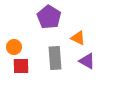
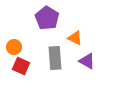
purple pentagon: moved 2 px left, 1 px down
orange triangle: moved 3 px left
red square: rotated 24 degrees clockwise
